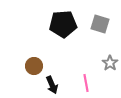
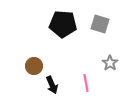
black pentagon: rotated 8 degrees clockwise
